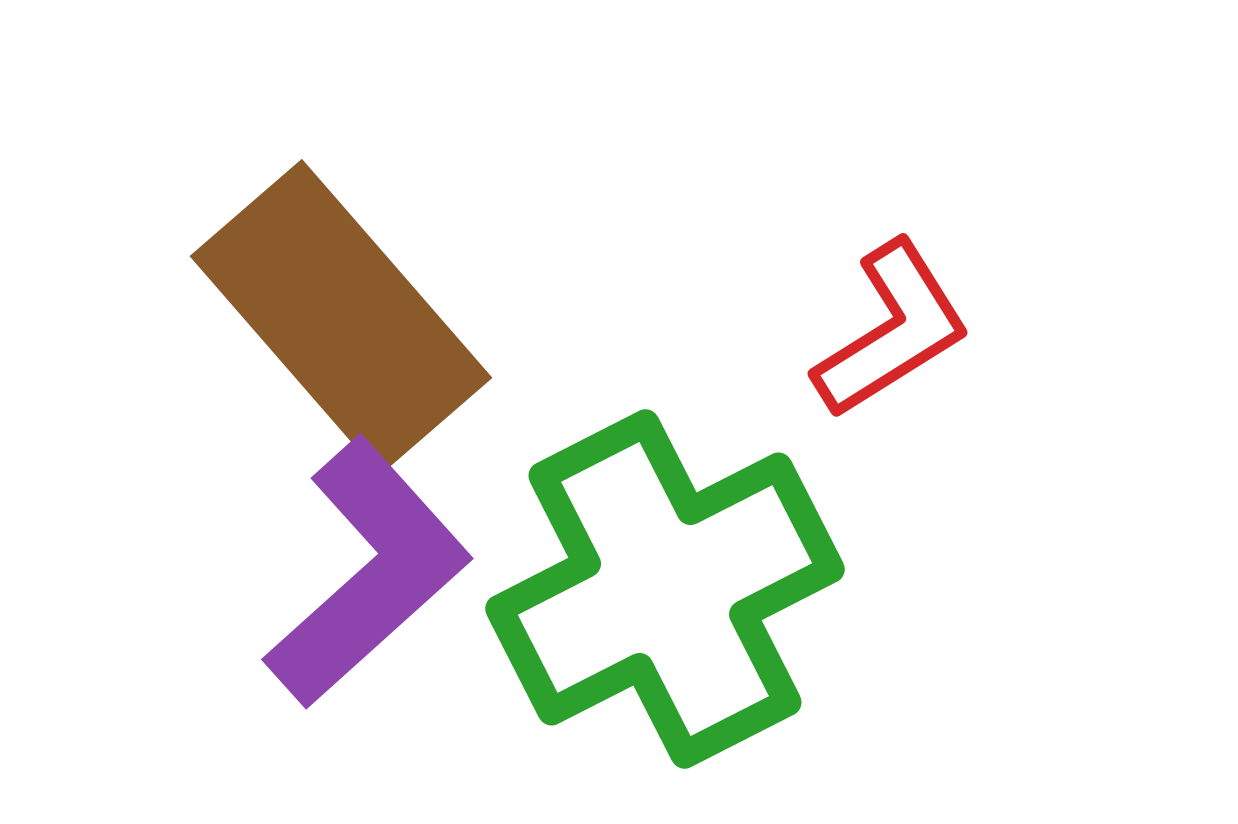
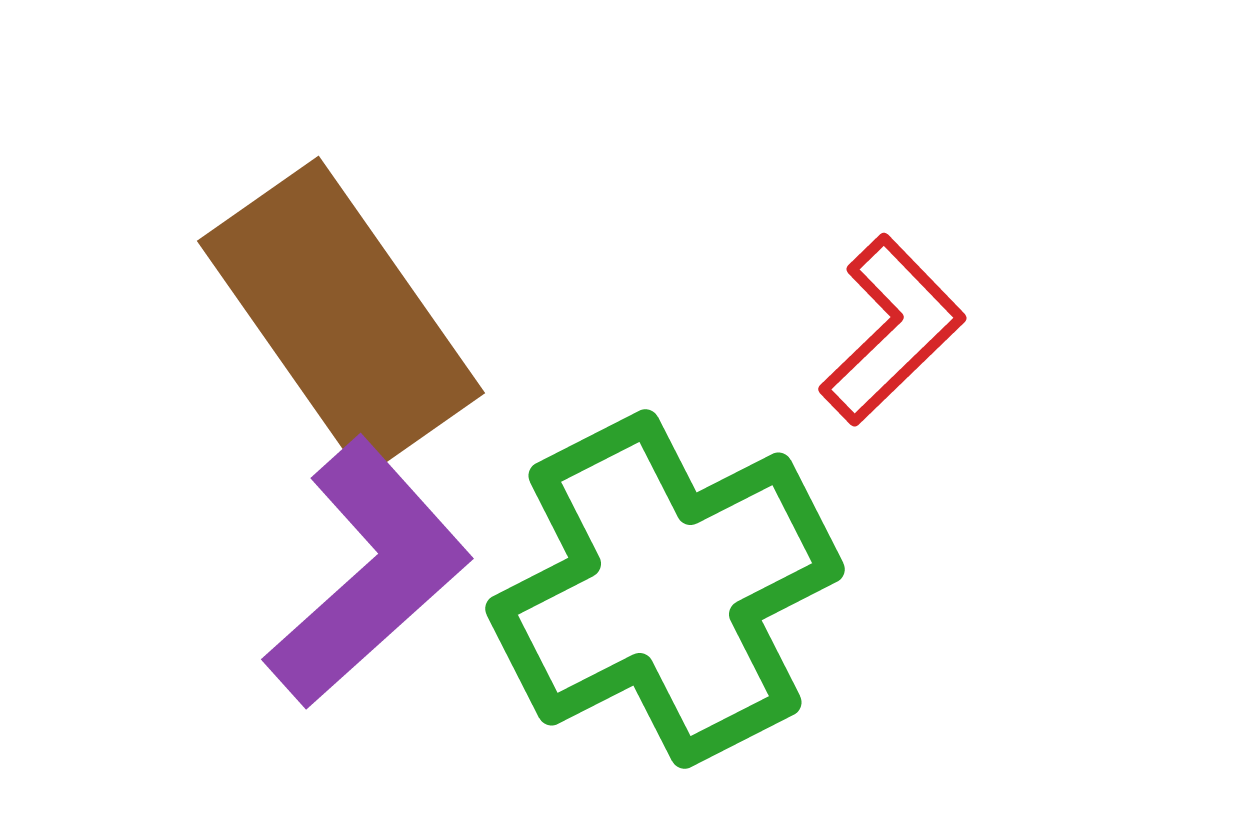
brown rectangle: rotated 6 degrees clockwise
red L-shape: rotated 12 degrees counterclockwise
